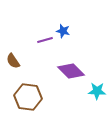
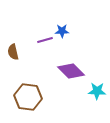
blue star: moved 1 px left; rotated 16 degrees counterclockwise
brown semicircle: moved 9 px up; rotated 21 degrees clockwise
